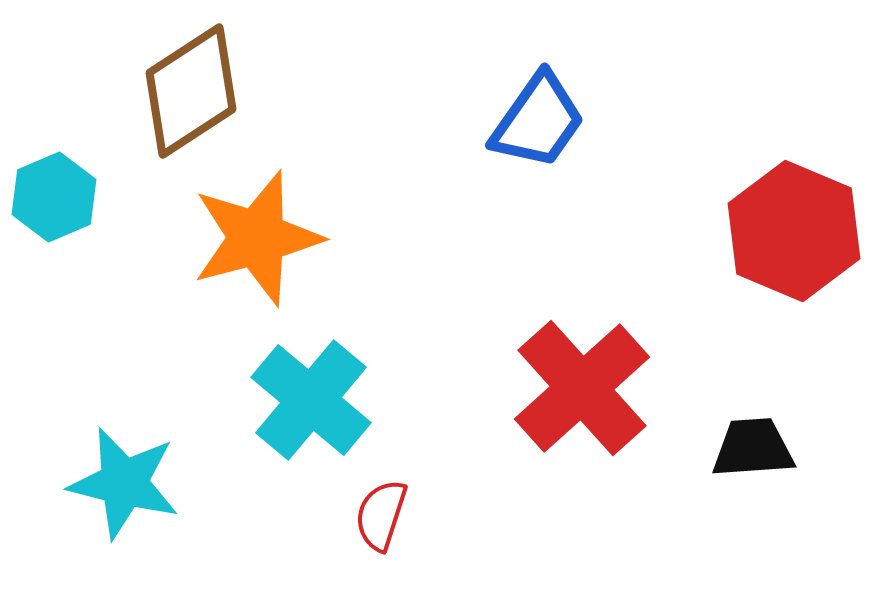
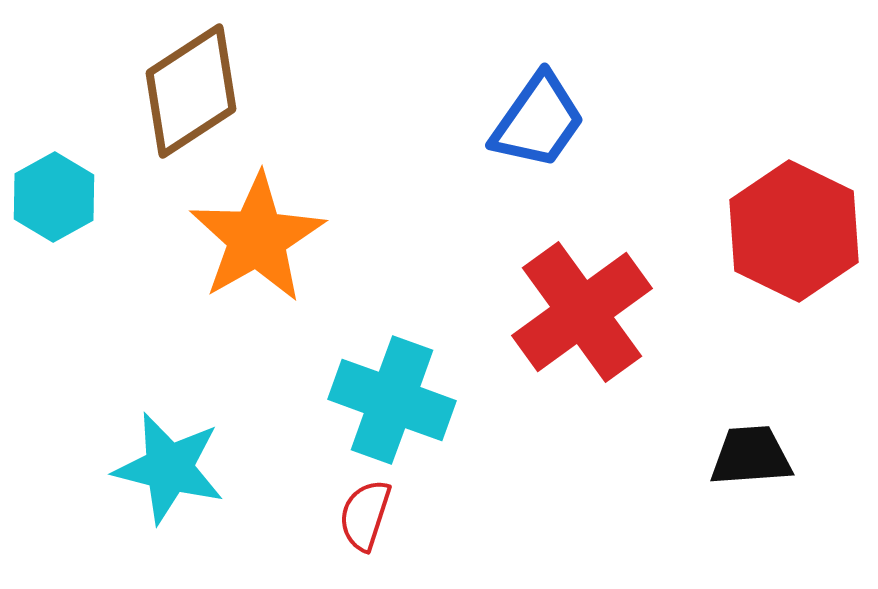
cyan hexagon: rotated 6 degrees counterclockwise
red hexagon: rotated 3 degrees clockwise
orange star: rotated 15 degrees counterclockwise
red cross: moved 76 px up; rotated 6 degrees clockwise
cyan cross: moved 81 px right; rotated 20 degrees counterclockwise
black trapezoid: moved 2 px left, 8 px down
cyan star: moved 45 px right, 15 px up
red semicircle: moved 16 px left
